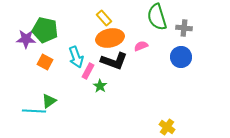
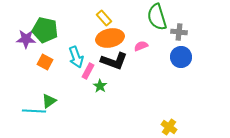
gray cross: moved 5 px left, 4 px down
yellow cross: moved 2 px right
